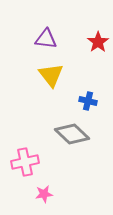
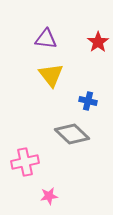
pink star: moved 5 px right, 2 px down
